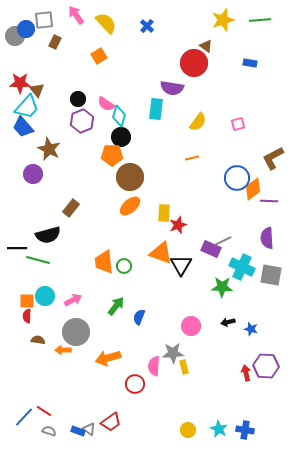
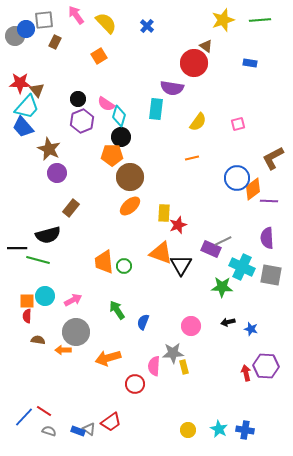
purple circle at (33, 174): moved 24 px right, 1 px up
green arrow at (116, 306): moved 1 px right, 4 px down; rotated 72 degrees counterclockwise
blue semicircle at (139, 317): moved 4 px right, 5 px down
